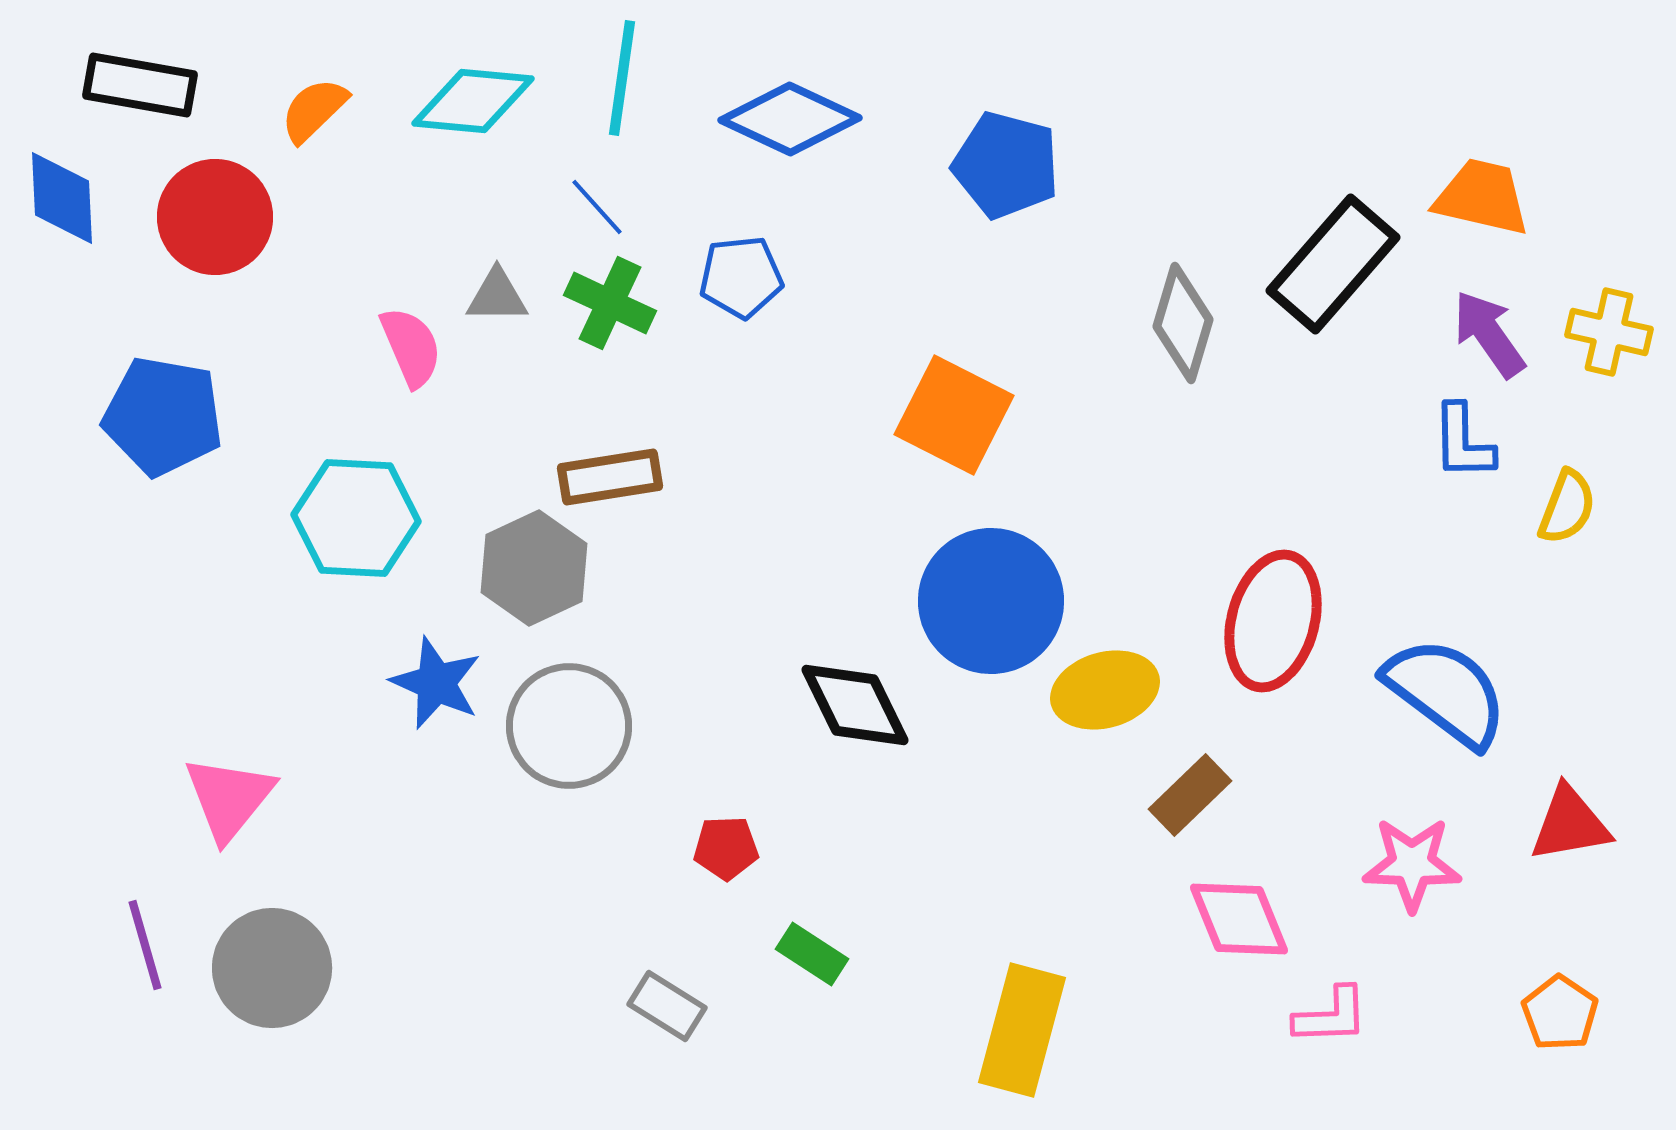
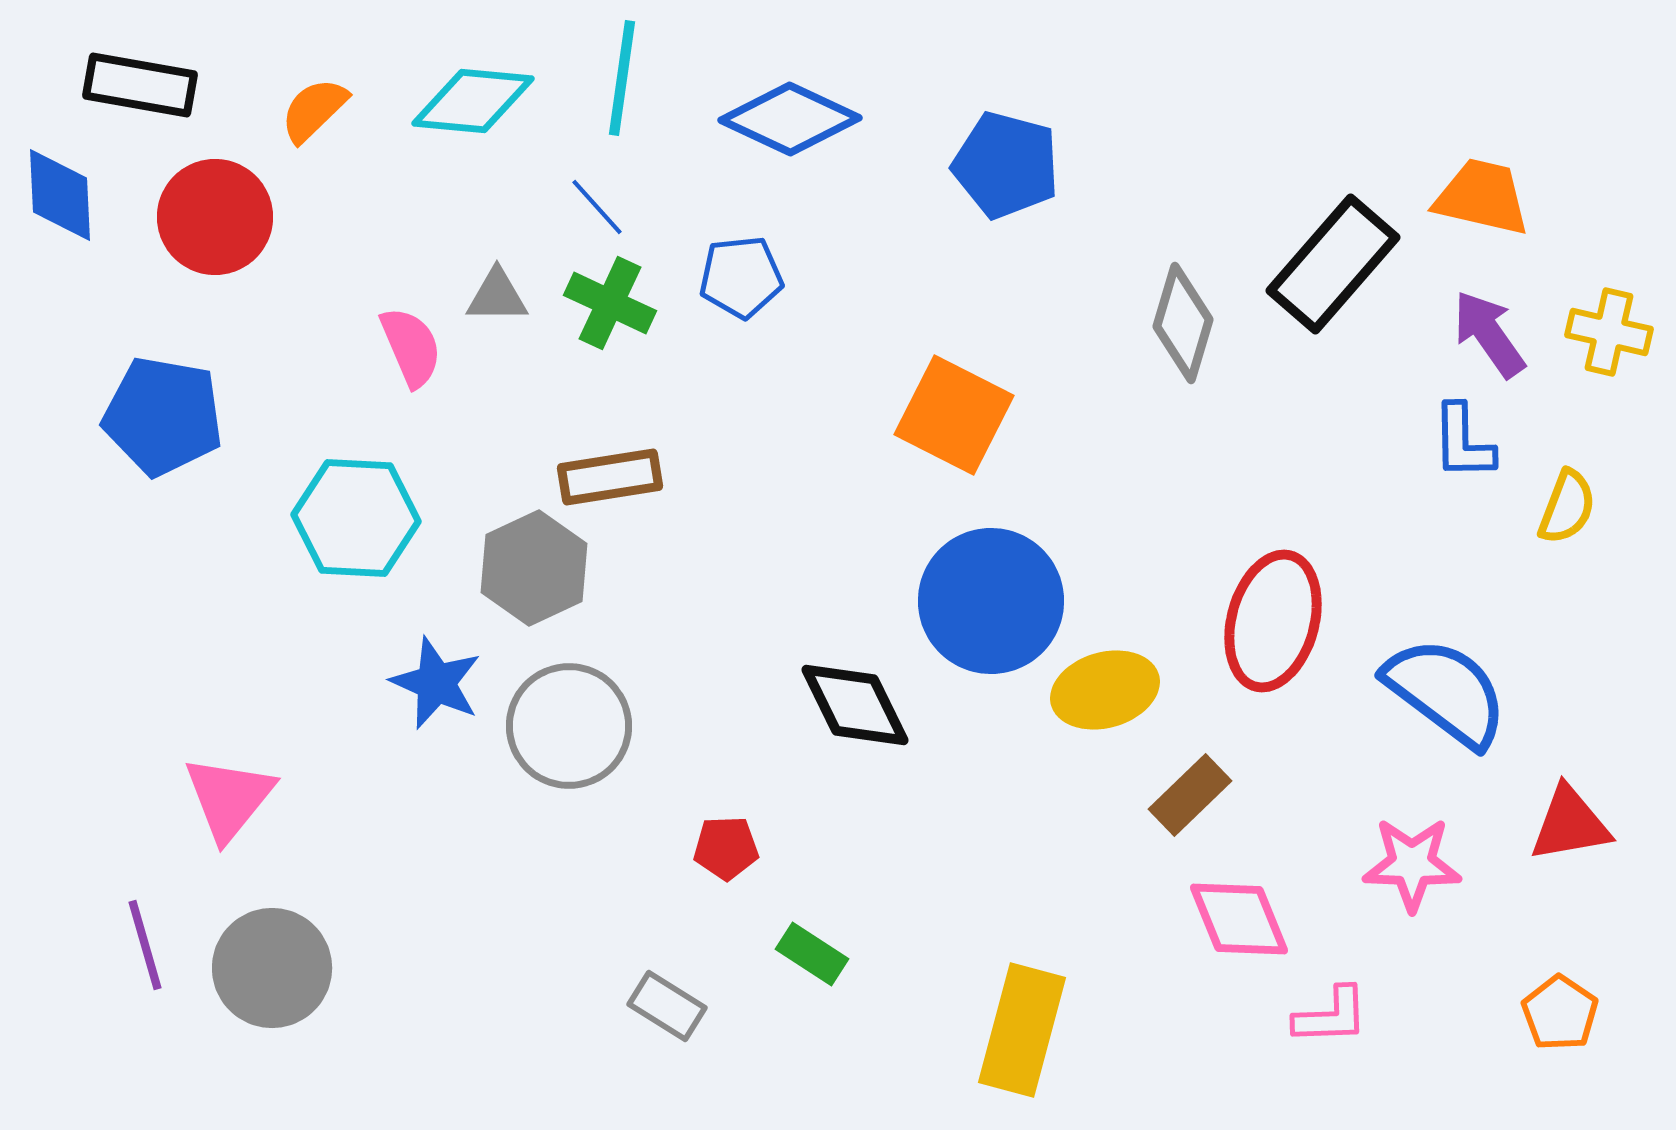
blue diamond at (62, 198): moved 2 px left, 3 px up
